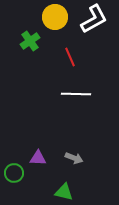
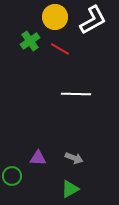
white L-shape: moved 1 px left, 1 px down
red line: moved 10 px left, 8 px up; rotated 36 degrees counterclockwise
green circle: moved 2 px left, 3 px down
green triangle: moved 6 px right, 3 px up; rotated 42 degrees counterclockwise
